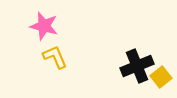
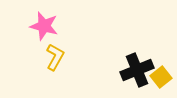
yellow L-shape: rotated 52 degrees clockwise
black cross: moved 4 px down
